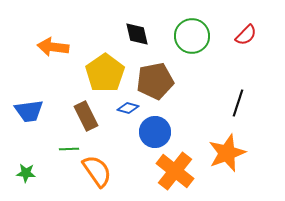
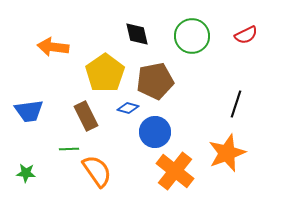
red semicircle: rotated 20 degrees clockwise
black line: moved 2 px left, 1 px down
